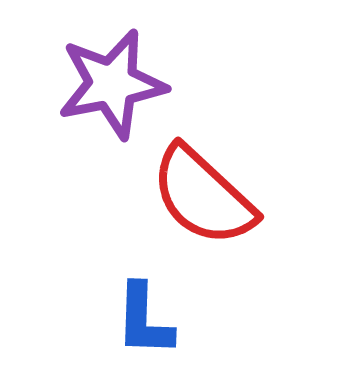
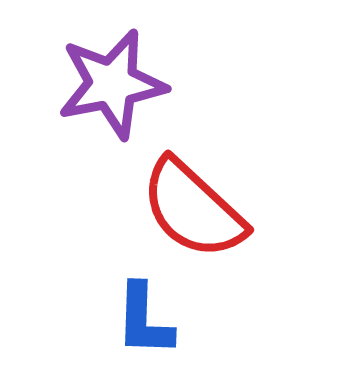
red semicircle: moved 10 px left, 13 px down
